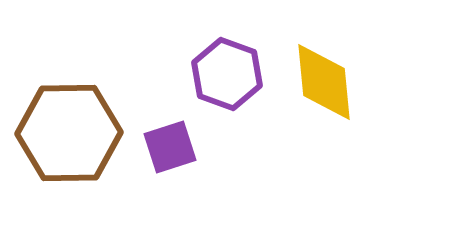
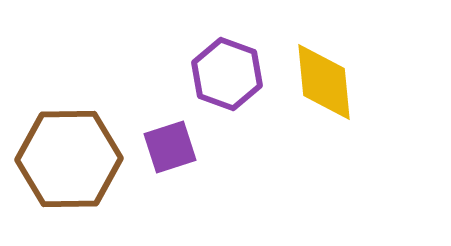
brown hexagon: moved 26 px down
